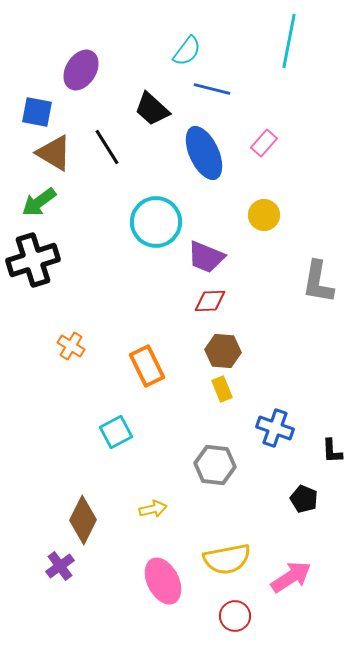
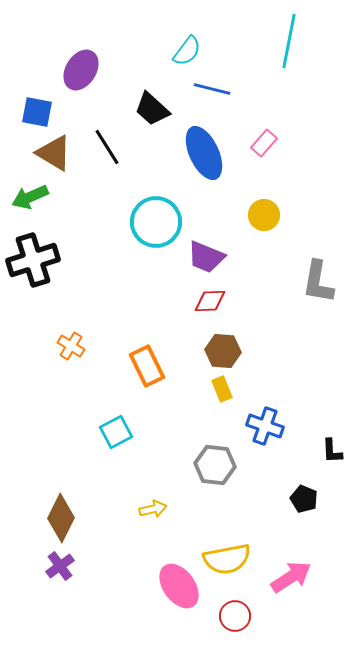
green arrow: moved 9 px left, 5 px up; rotated 12 degrees clockwise
blue cross: moved 10 px left, 2 px up
brown diamond: moved 22 px left, 2 px up
pink ellipse: moved 16 px right, 5 px down; rotated 9 degrees counterclockwise
